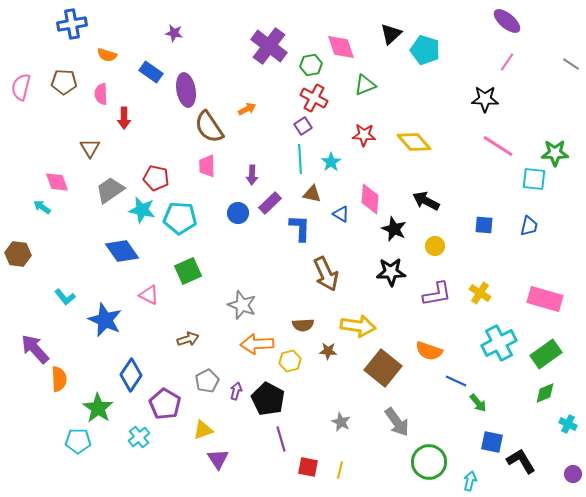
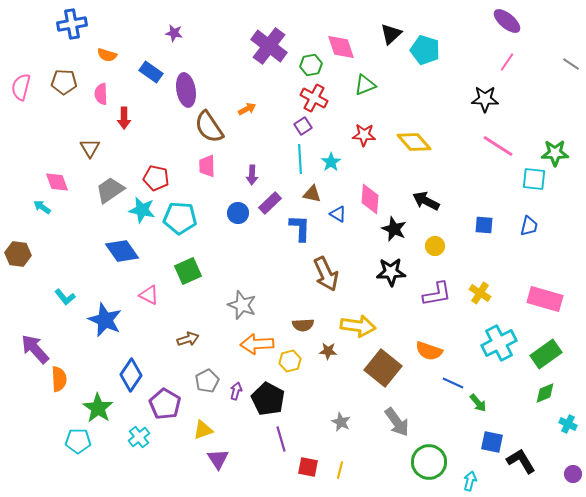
blue triangle at (341, 214): moved 3 px left
blue line at (456, 381): moved 3 px left, 2 px down
